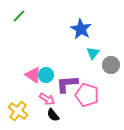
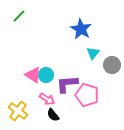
gray circle: moved 1 px right
